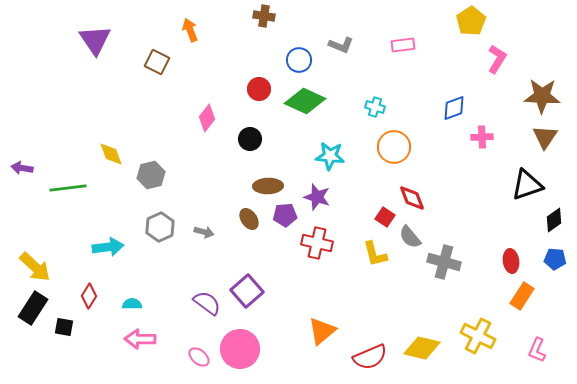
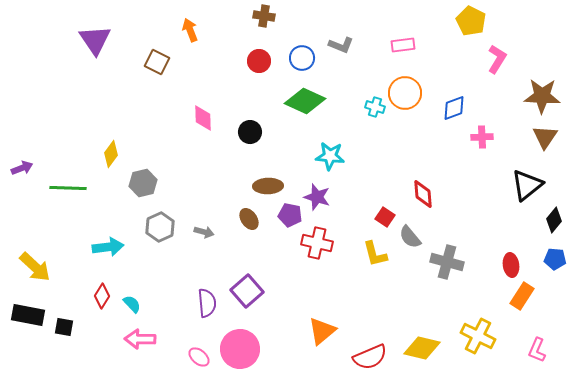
yellow pentagon at (471, 21): rotated 12 degrees counterclockwise
blue circle at (299, 60): moved 3 px right, 2 px up
red circle at (259, 89): moved 28 px up
pink diamond at (207, 118): moved 4 px left; rotated 40 degrees counterclockwise
black circle at (250, 139): moved 7 px up
orange circle at (394, 147): moved 11 px right, 54 px up
yellow diamond at (111, 154): rotated 56 degrees clockwise
purple arrow at (22, 168): rotated 150 degrees clockwise
gray hexagon at (151, 175): moved 8 px left, 8 px down
black triangle at (527, 185): rotated 20 degrees counterclockwise
green line at (68, 188): rotated 9 degrees clockwise
red diamond at (412, 198): moved 11 px right, 4 px up; rotated 16 degrees clockwise
purple pentagon at (285, 215): moved 5 px right; rotated 15 degrees clockwise
black diamond at (554, 220): rotated 15 degrees counterclockwise
red ellipse at (511, 261): moved 4 px down
gray cross at (444, 262): moved 3 px right
red diamond at (89, 296): moved 13 px right
purple semicircle at (207, 303): rotated 48 degrees clockwise
cyan semicircle at (132, 304): rotated 48 degrees clockwise
black rectangle at (33, 308): moved 5 px left, 7 px down; rotated 68 degrees clockwise
